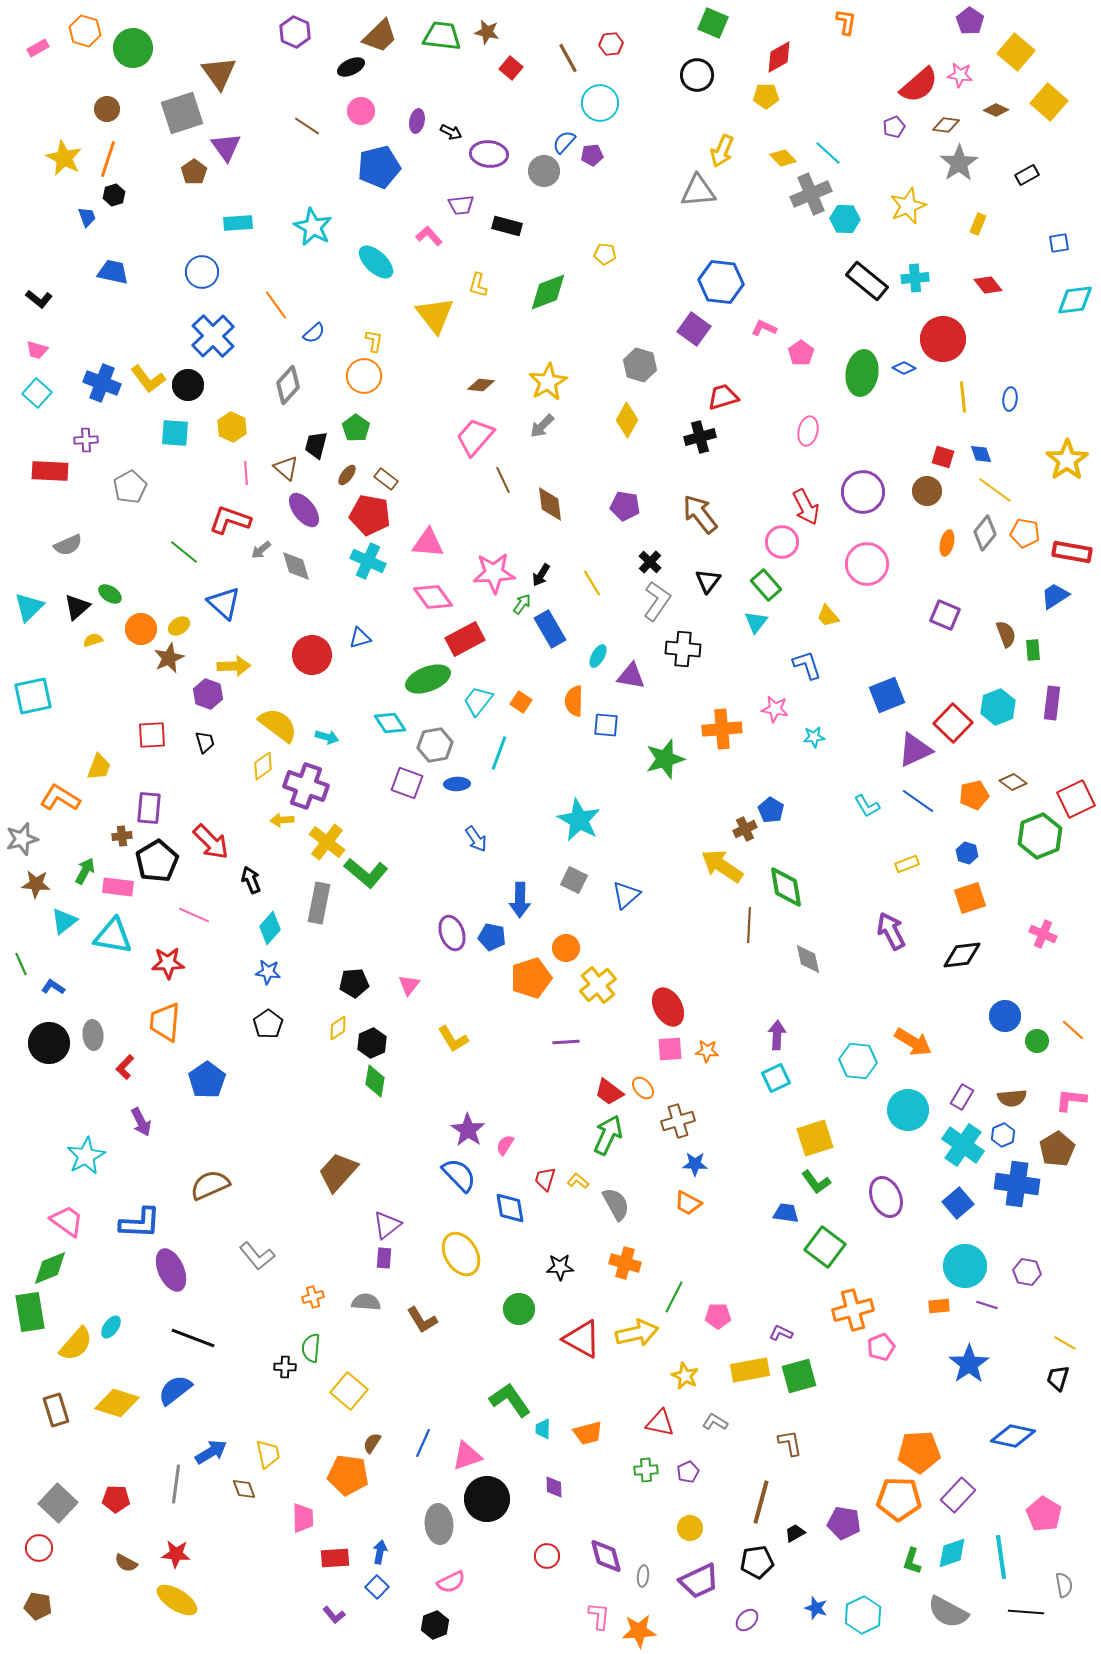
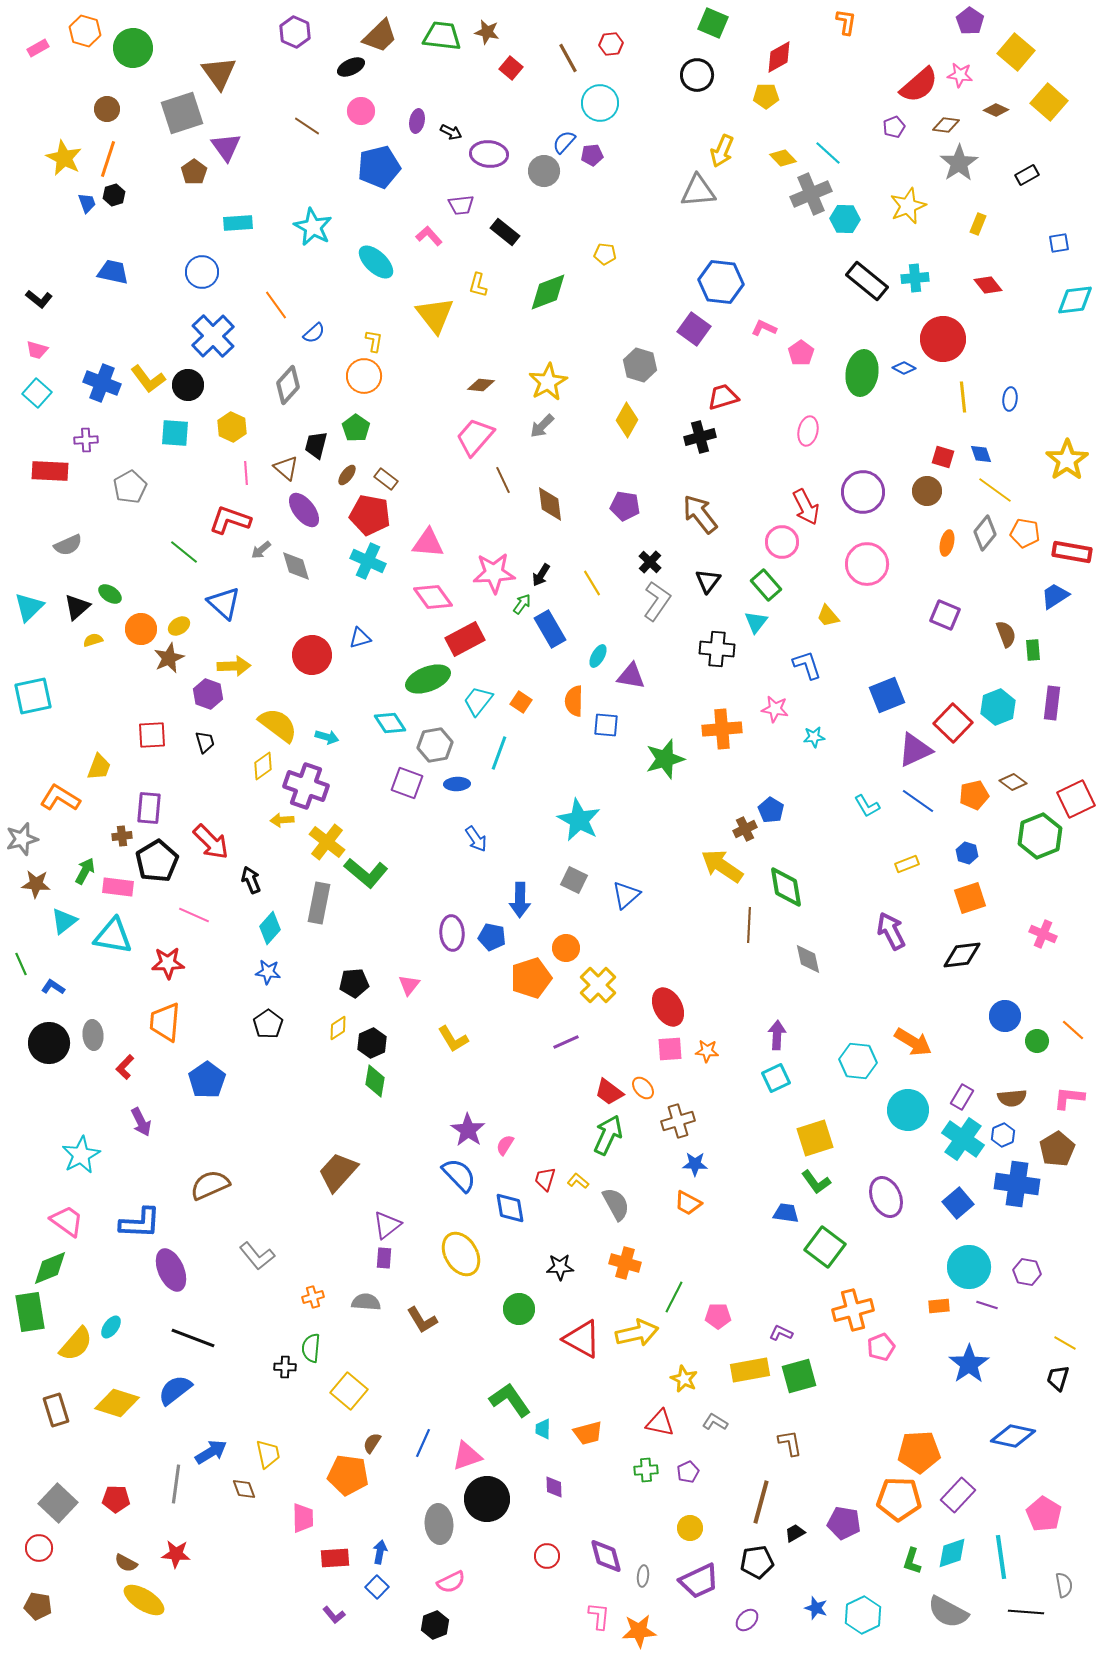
blue trapezoid at (87, 217): moved 14 px up
black rectangle at (507, 226): moved 2 px left, 6 px down; rotated 24 degrees clockwise
black cross at (683, 649): moved 34 px right
purple ellipse at (452, 933): rotated 16 degrees clockwise
yellow cross at (598, 985): rotated 6 degrees counterclockwise
purple line at (566, 1042): rotated 20 degrees counterclockwise
pink L-shape at (1071, 1100): moved 2 px left, 2 px up
cyan cross at (963, 1145): moved 6 px up
cyan star at (86, 1156): moved 5 px left, 1 px up
cyan circle at (965, 1266): moved 4 px right, 1 px down
yellow star at (685, 1376): moved 1 px left, 3 px down
yellow ellipse at (177, 1600): moved 33 px left
